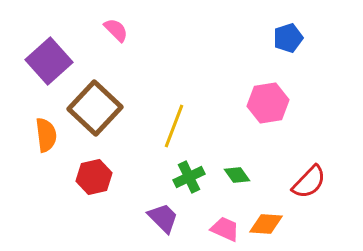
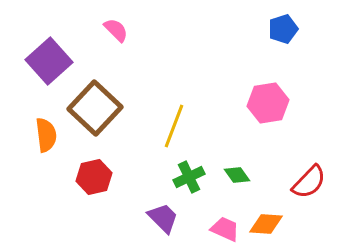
blue pentagon: moved 5 px left, 9 px up
